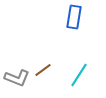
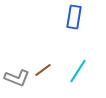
cyan line: moved 1 px left, 4 px up
